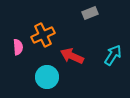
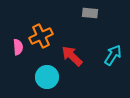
gray rectangle: rotated 28 degrees clockwise
orange cross: moved 2 px left, 1 px down
red arrow: rotated 20 degrees clockwise
